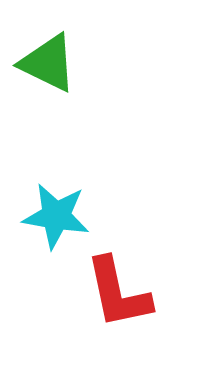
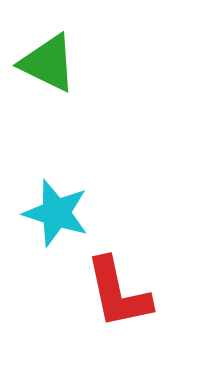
cyan star: moved 3 px up; rotated 8 degrees clockwise
